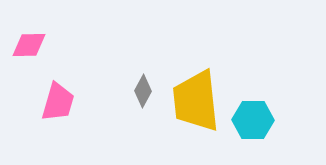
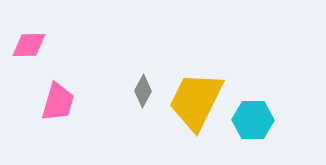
yellow trapezoid: rotated 32 degrees clockwise
